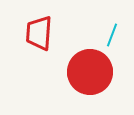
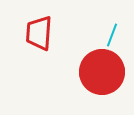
red circle: moved 12 px right
